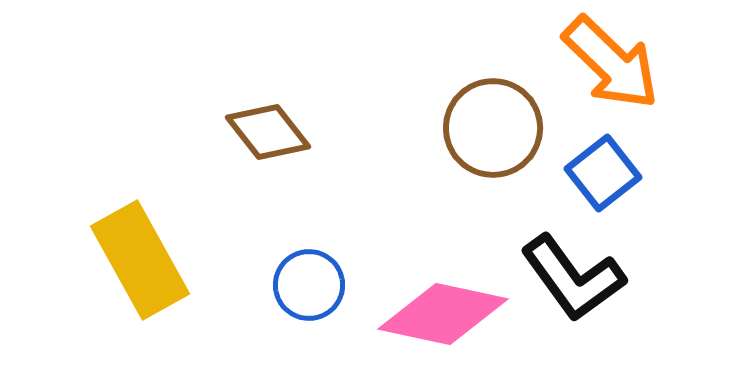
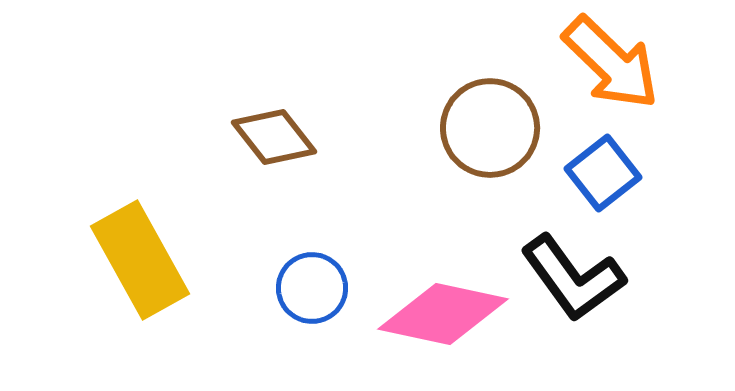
brown circle: moved 3 px left
brown diamond: moved 6 px right, 5 px down
blue circle: moved 3 px right, 3 px down
